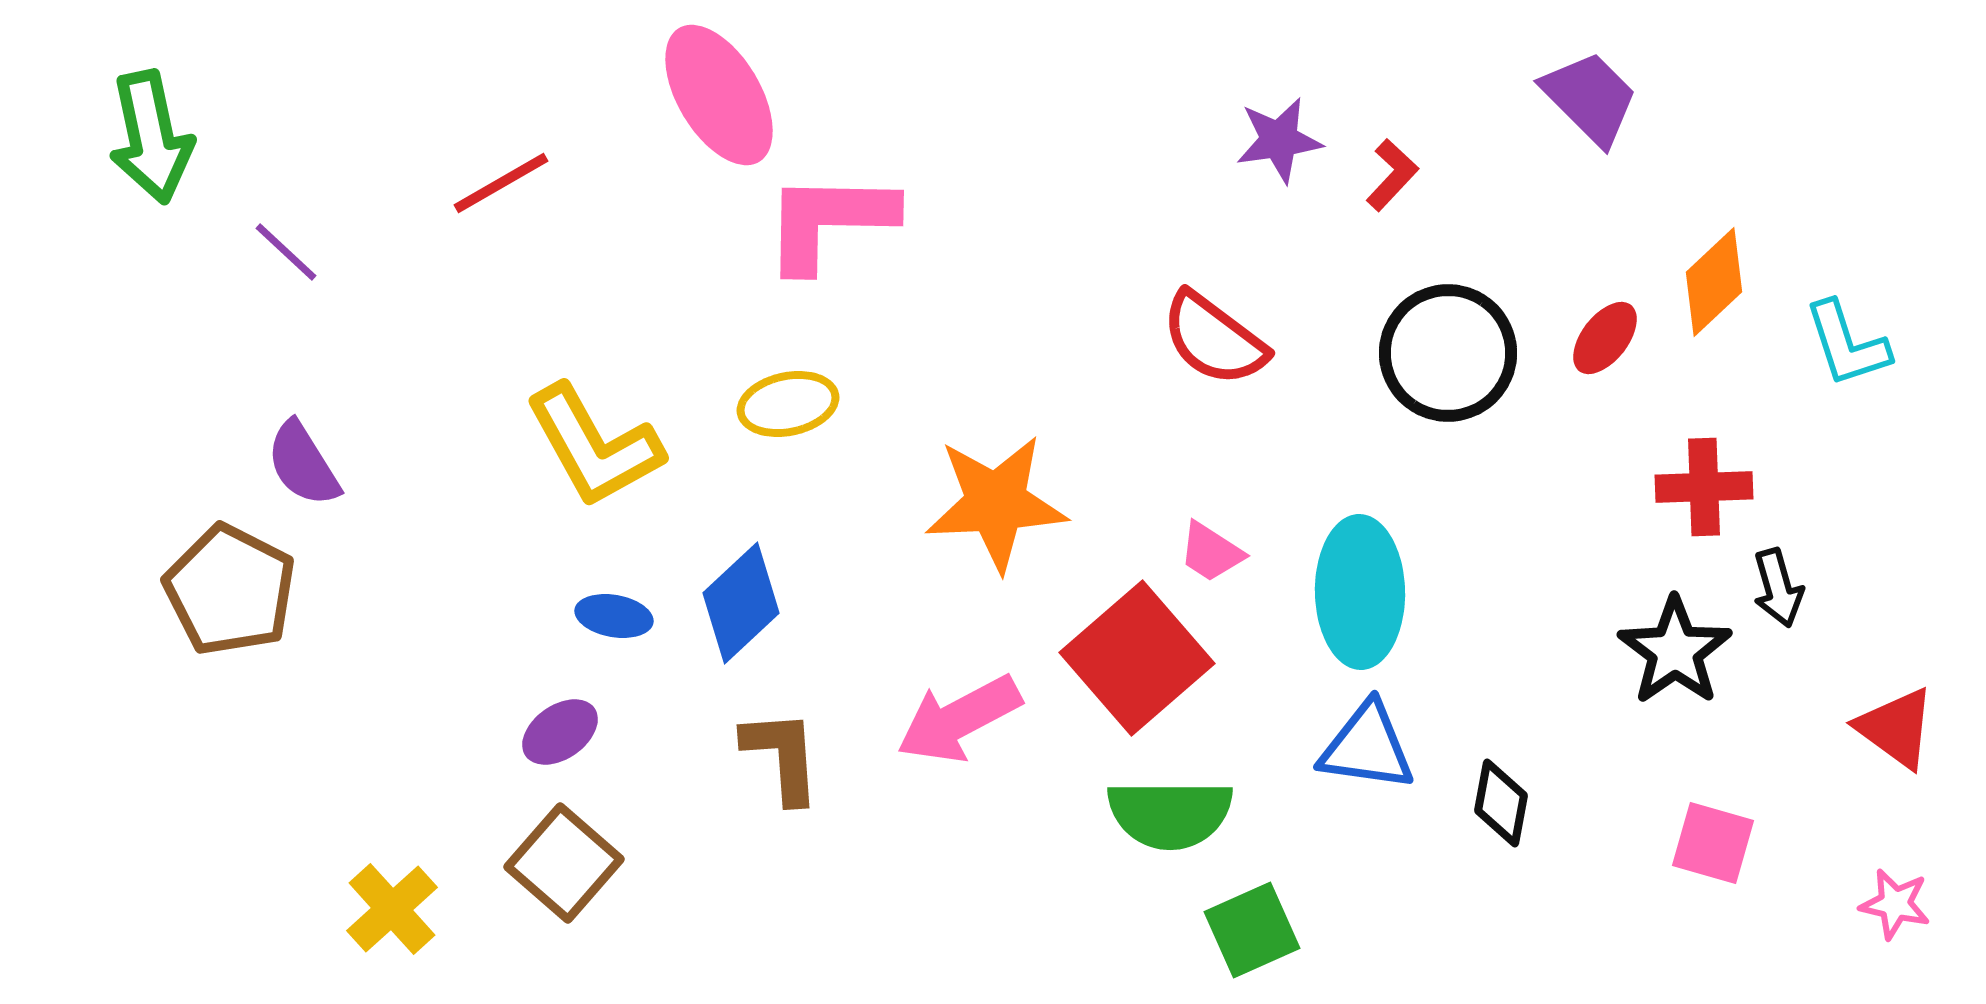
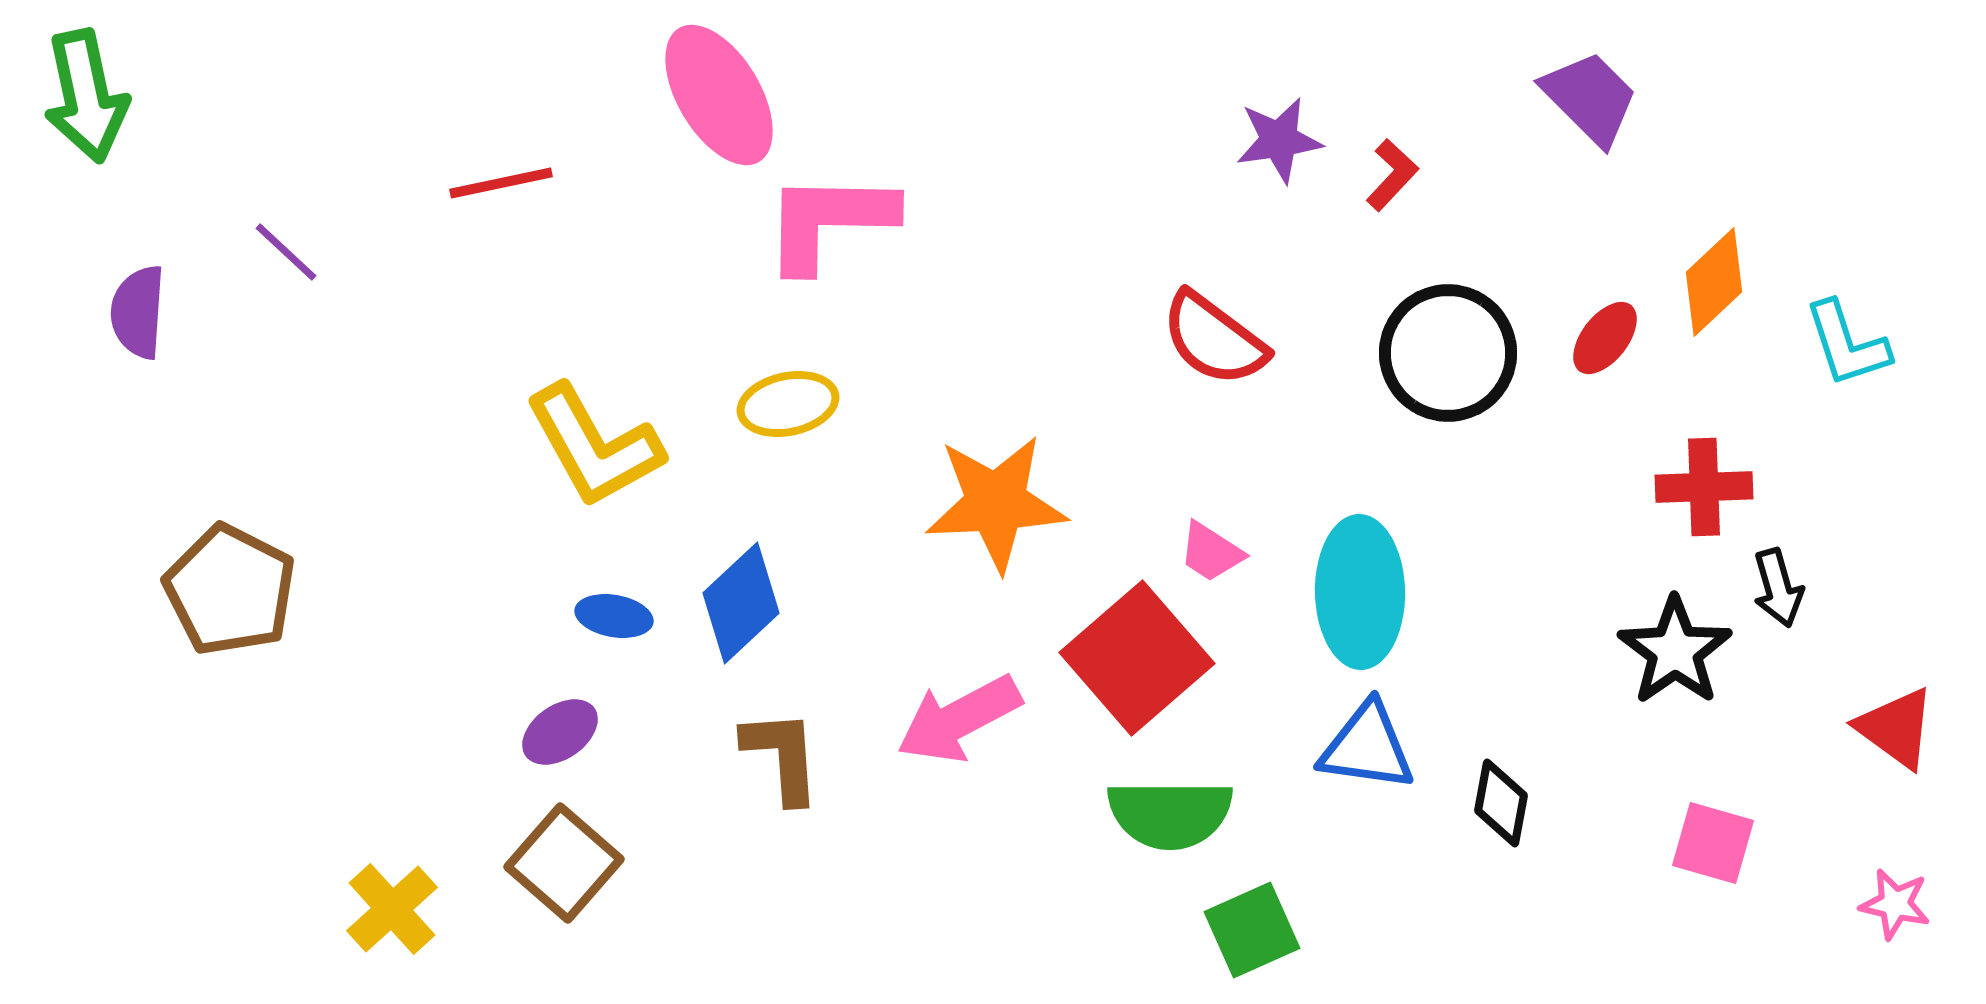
green arrow: moved 65 px left, 41 px up
red line: rotated 18 degrees clockwise
purple semicircle: moved 165 px left, 152 px up; rotated 36 degrees clockwise
